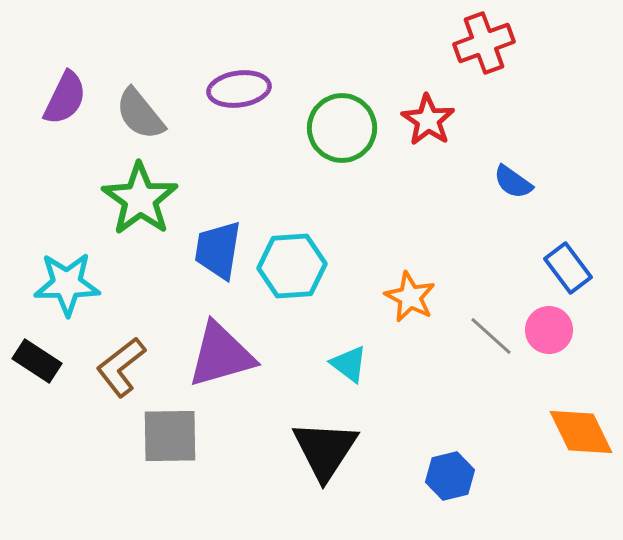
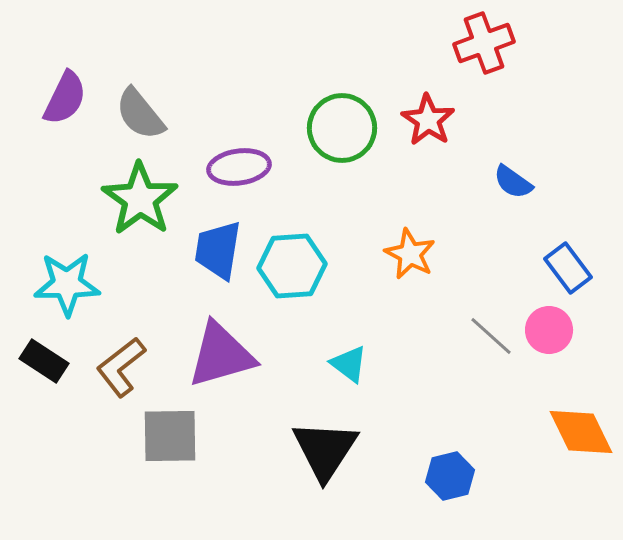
purple ellipse: moved 78 px down
orange star: moved 43 px up
black rectangle: moved 7 px right
